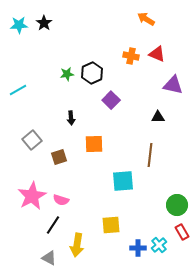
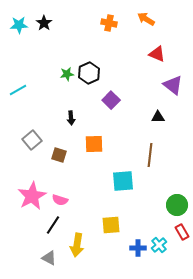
orange cross: moved 22 px left, 33 px up
black hexagon: moved 3 px left
purple triangle: rotated 25 degrees clockwise
brown square: moved 2 px up; rotated 35 degrees clockwise
pink semicircle: moved 1 px left
